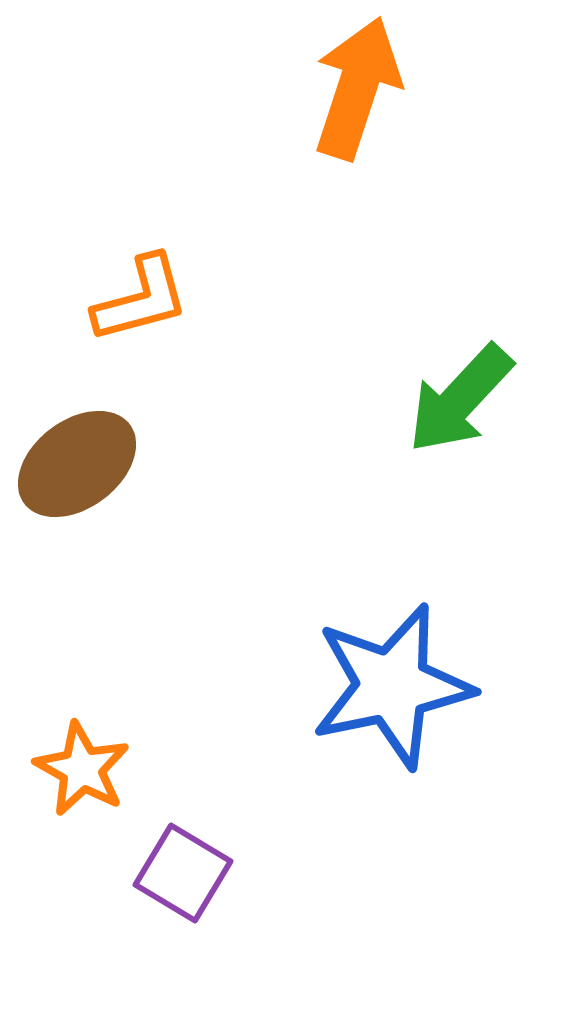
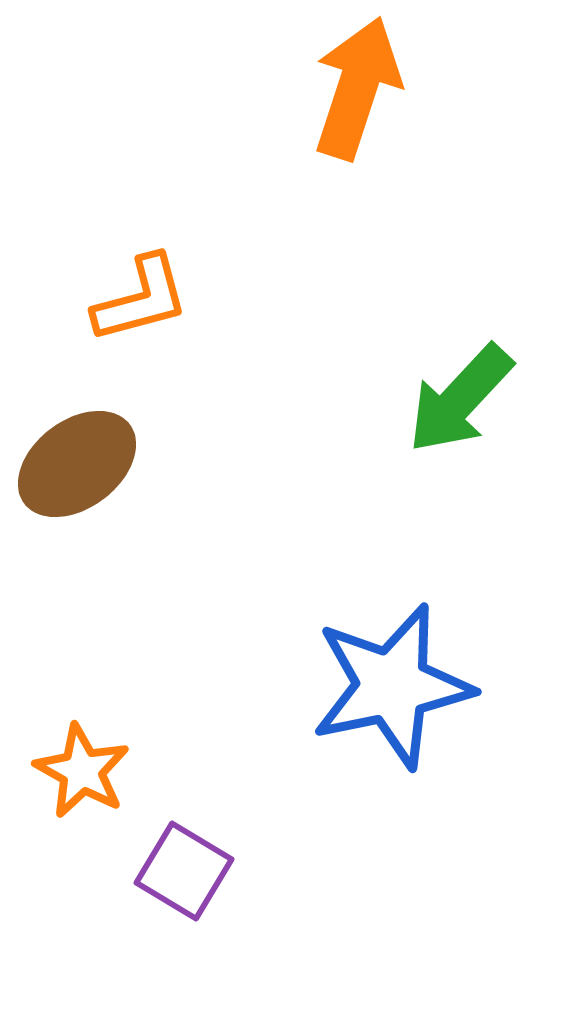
orange star: moved 2 px down
purple square: moved 1 px right, 2 px up
